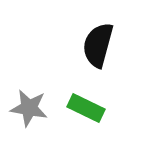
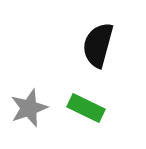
gray star: rotated 30 degrees counterclockwise
